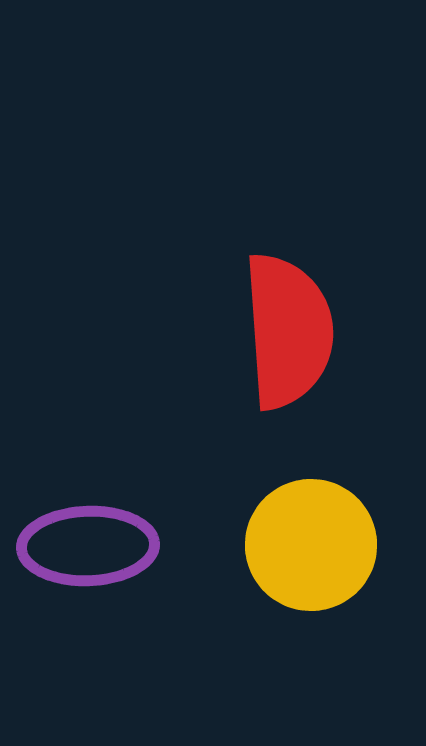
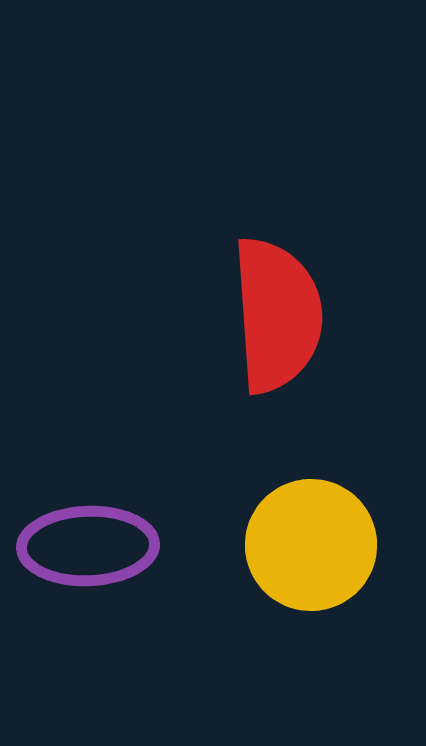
red semicircle: moved 11 px left, 16 px up
